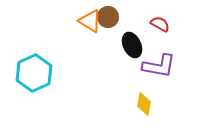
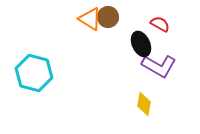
orange triangle: moved 2 px up
black ellipse: moved 9 px right, 1 px up
purple L-shape: rotated 20 degrees clockwise
cyan hexagon: rotated 21 degrees counterclockwise
